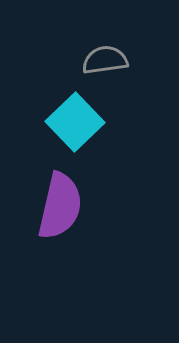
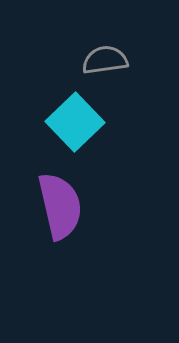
purple semicircle: rotated 26 degrees counterclockwise
